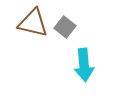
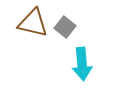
cyan arrow: moved 2 px left, 1 px up
